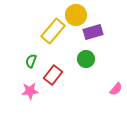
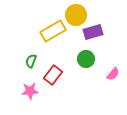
yellow rectangle: rotated 20 degrees clockwise
pink semicircle: moved 3 px left, 15 px up
